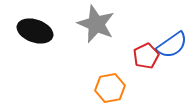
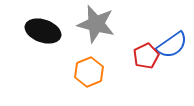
gray star: rotated 9 degrees counterclockwise
black ellipse: moved 8 px right
orange hexagon: moved 21 px left, 16 px up; rotated 12 degrees counterclockwise
